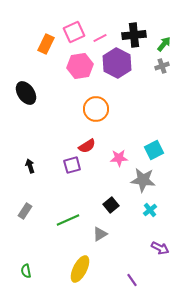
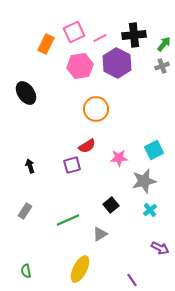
gray star: moved 1 px right, 1 px down; rotated 20 degrees counterclockwise
